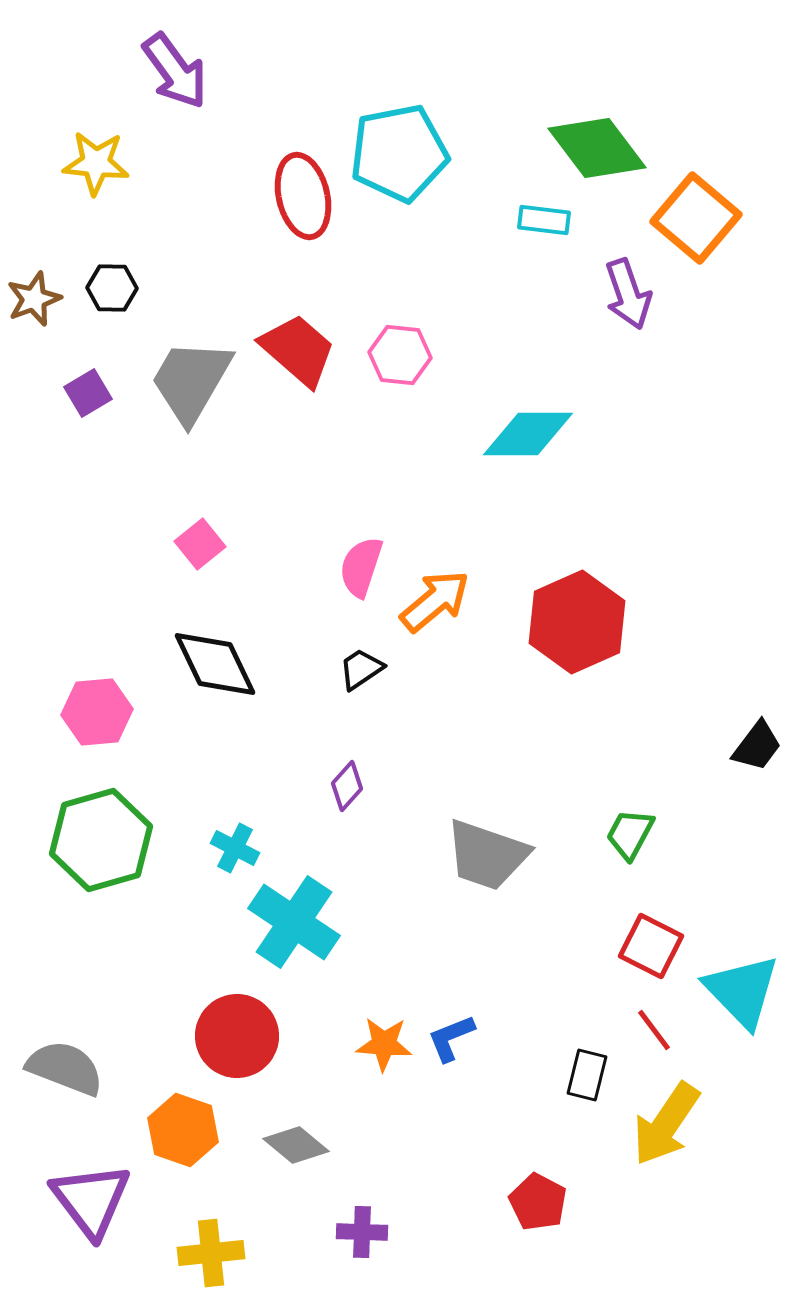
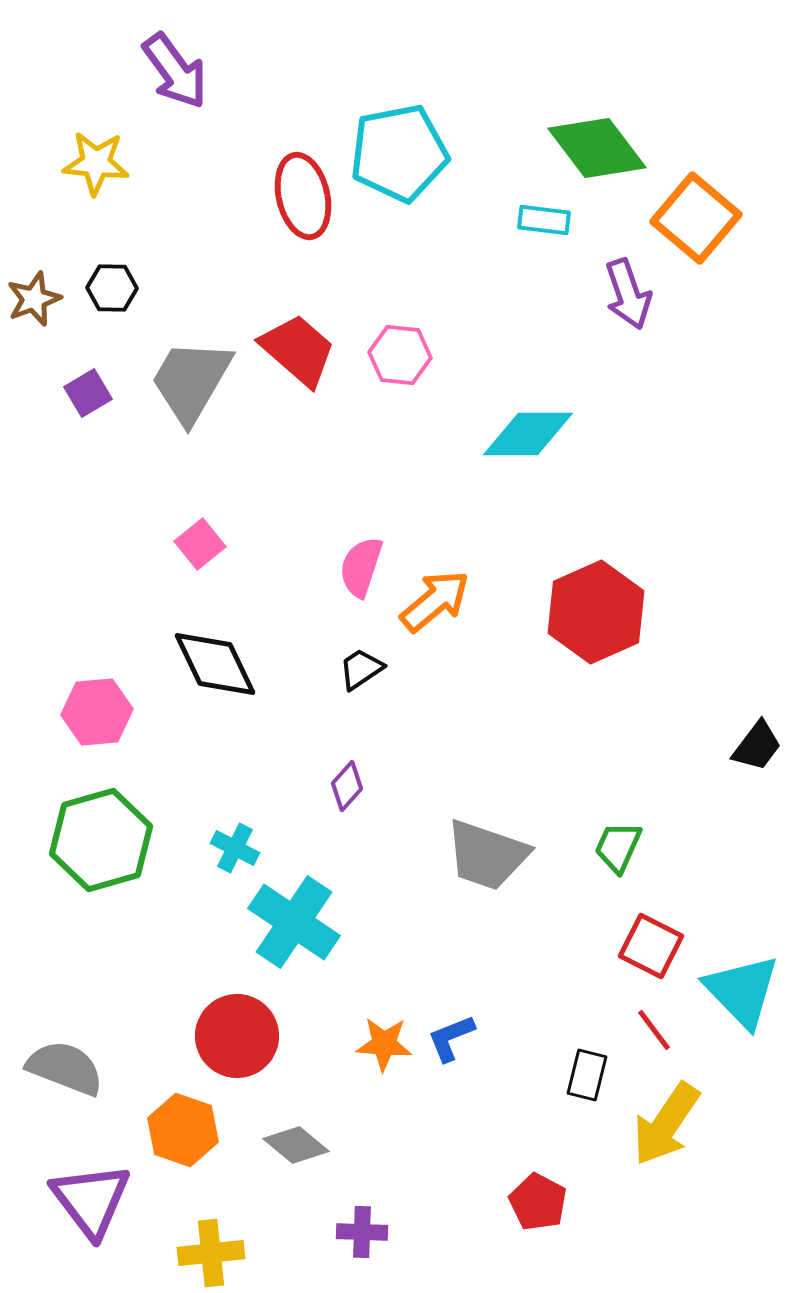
red hexagon at (577, 622): moved 19 px right, 10 px up
green trapezoid at (630, 834): moved 12 px left, 13 px down; rotated 4 degrees counterclockwise
